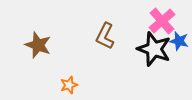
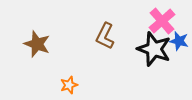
brown star: moved 1 px left, 1 px up
